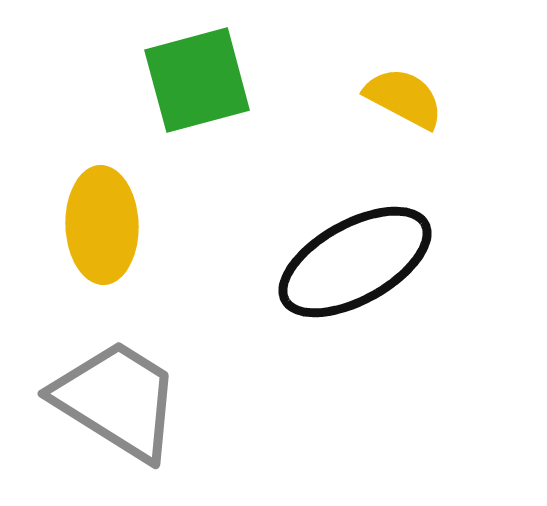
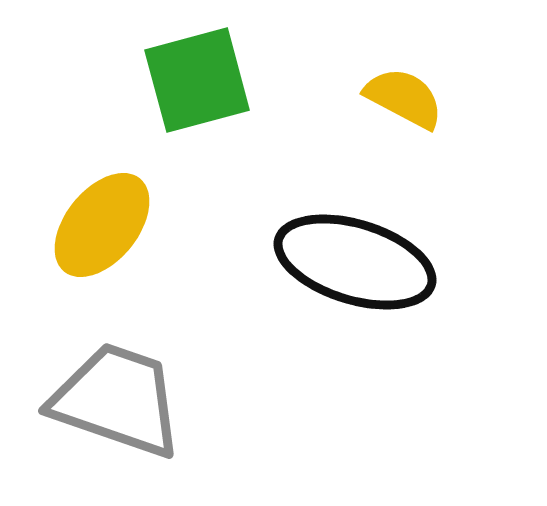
yellow ellipse: rotated 41 degrees clockwise
black ellipse: rotated 46 degrees clockwise
gray trapezoid: rotated 13 degrees counterclockwise
